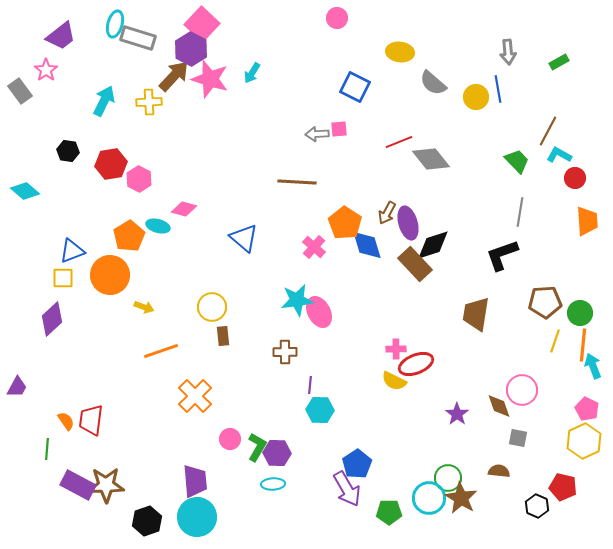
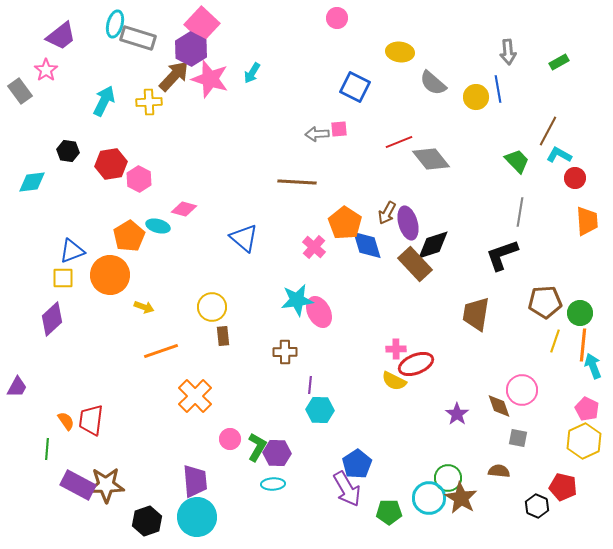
cyan diamond at (25, 191): moved 7 px right, 9 px up; rotated 48 degrees counterclockwise
